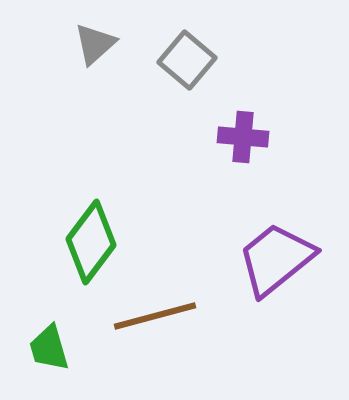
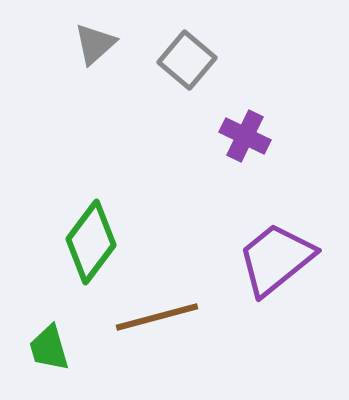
purple cross: moved 2 px right, 1 px up; rotated 21 degrees clockwise
brown line: moved 2 px right, 1 px down
